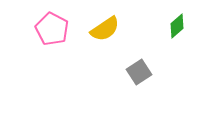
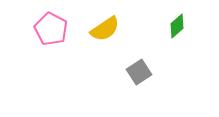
pink pentagon: moved 1 px left
